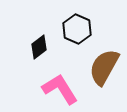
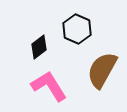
brown semicircle: moved 2 px left, 3 px down
pink L-shape: moved 11 px left, 3 px up
